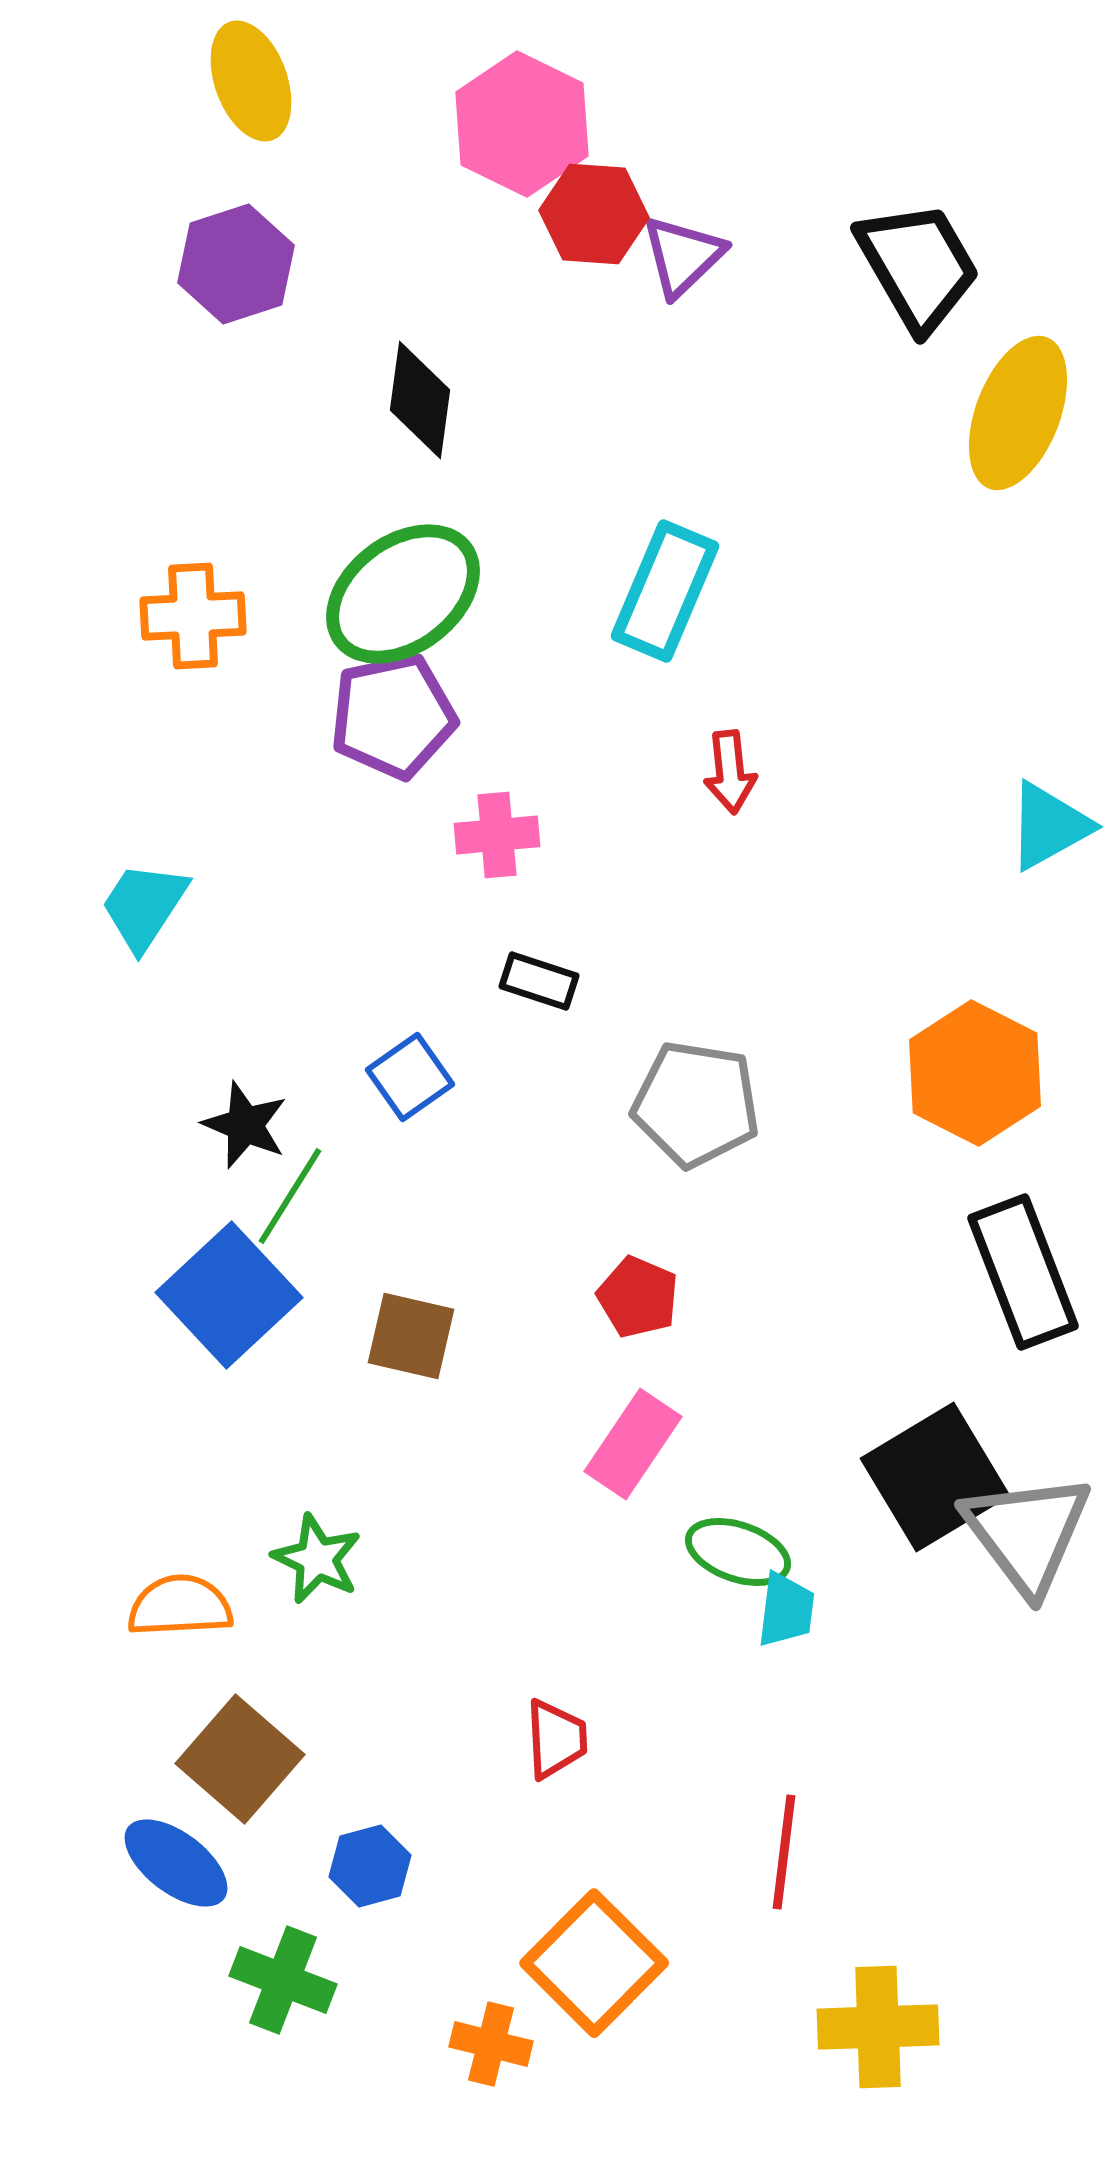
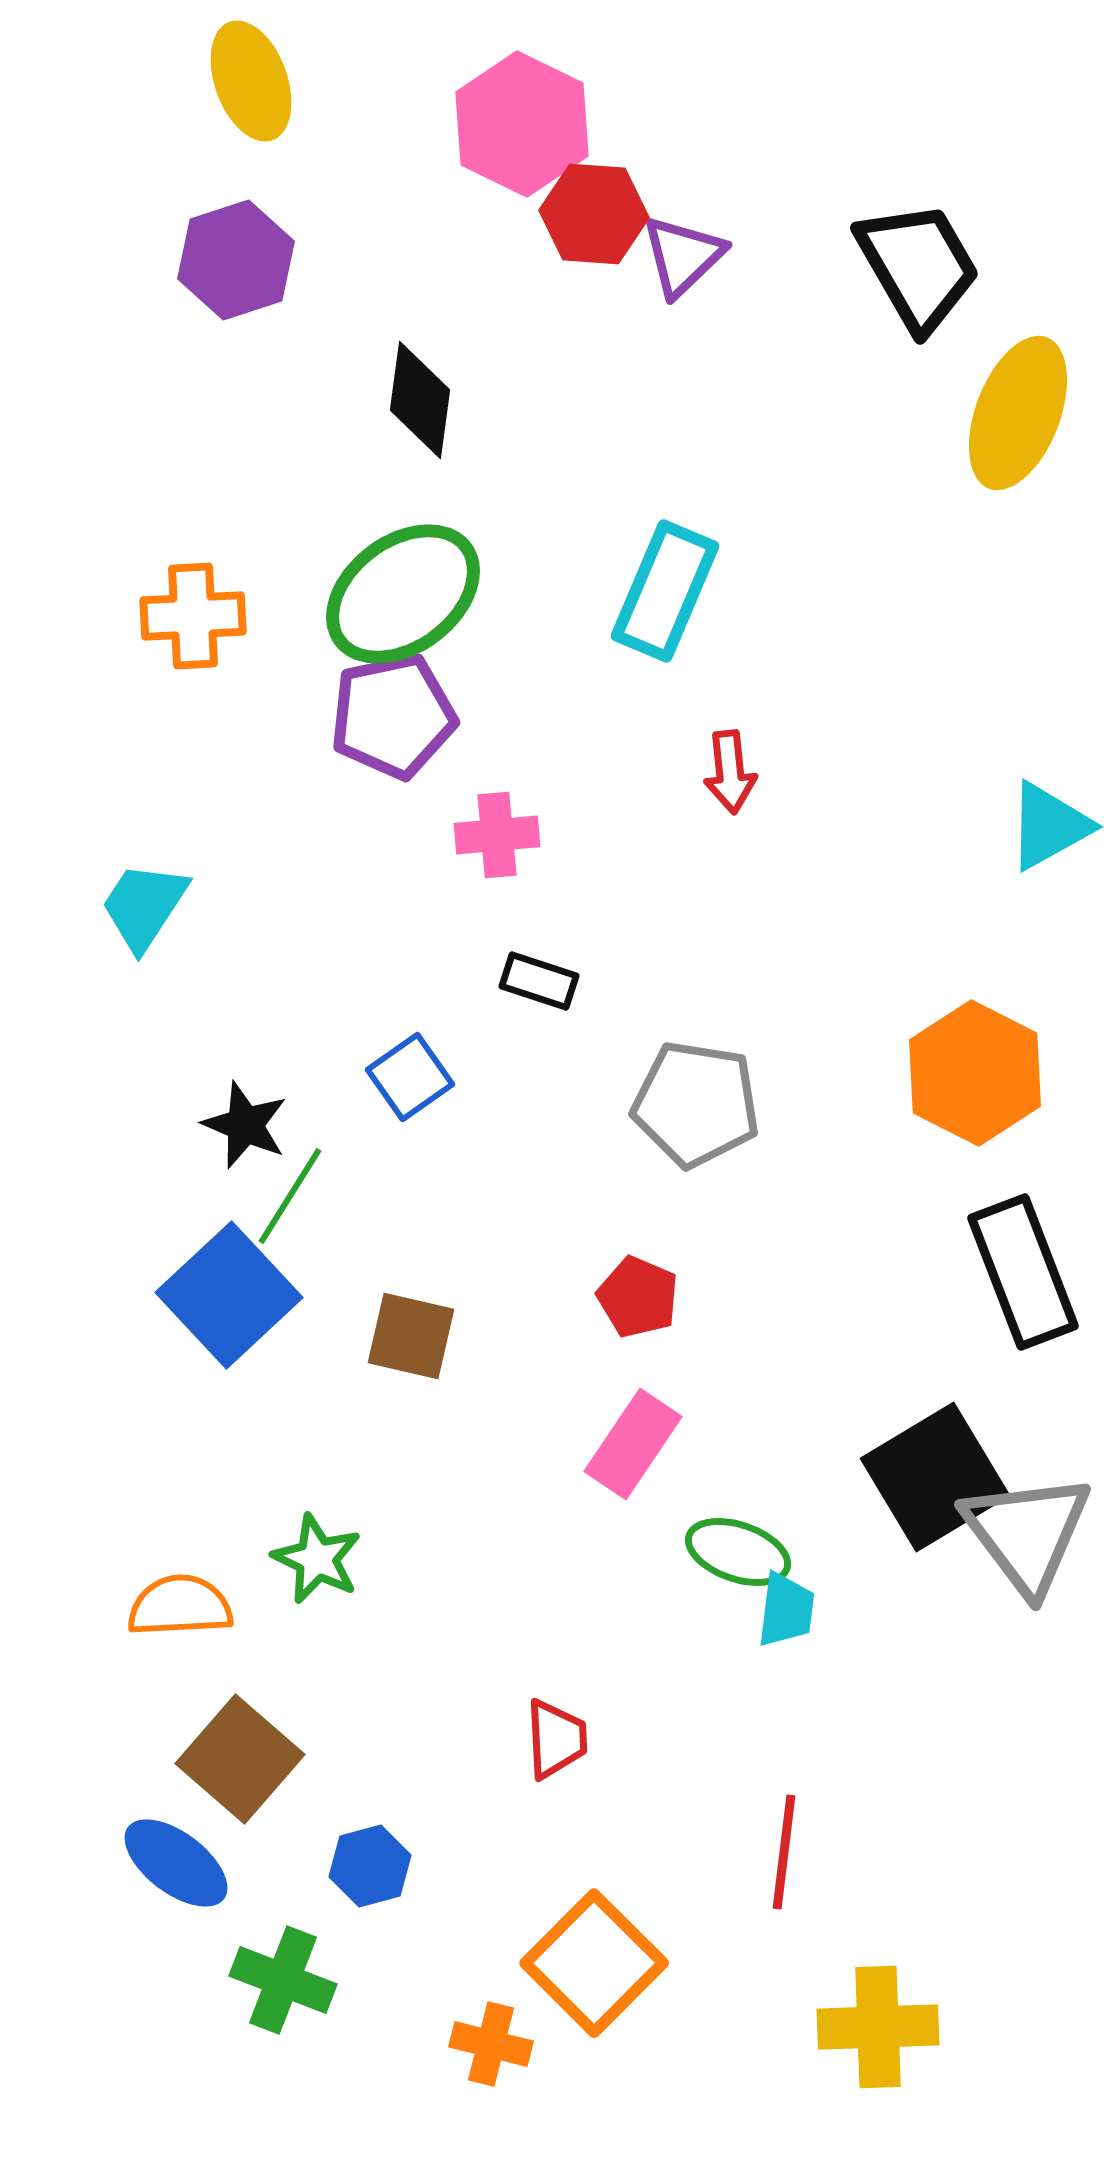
purple hexagon at (236, 264): moved 4 px up
